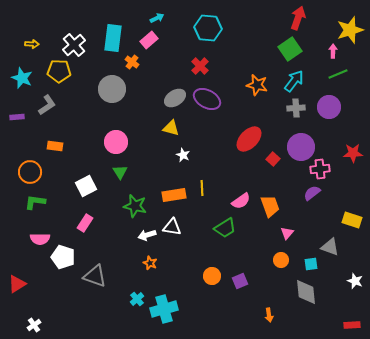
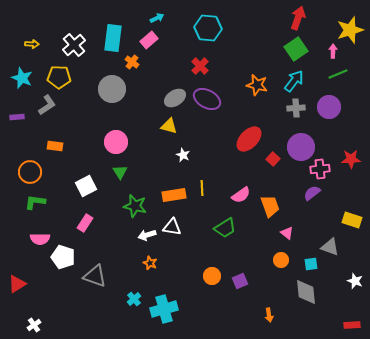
green square at (290, 49): moved 6 px right
yellow pentagon at (59, 71): moved 6 px down
yellow triangle at (171, 128): moved 2 px left, 2 px up
red star at (353, 153): moved 2 px left, 6 px down
pink semicircle at (241, 201): moved 6 px up
pink triangle at (287, 233): rotated 32 degrees counterclockwise
cyan cross at (137, 299): moved 3 px left
